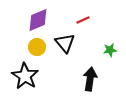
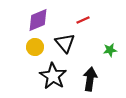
yellow circle: moved 2 px left
black star: moved 28 px right
